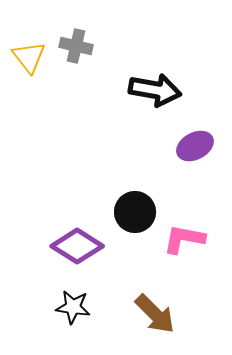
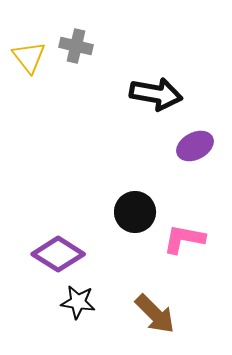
black arrow: moved 1 px right, 4 px down
purple diamond: moved 19 px left, 8 px down
black star: moved 5 px right, 5 px up
